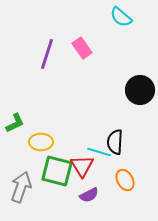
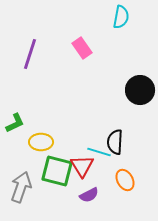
cyan semicircle: rotated 120 degrees counterclockwise
purple line: moved 17 px left
